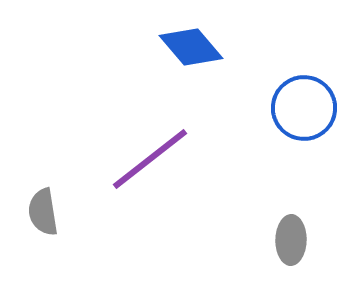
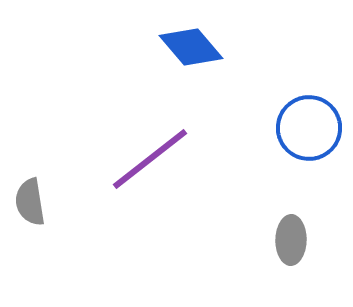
blue circle: moved 5 px right, 20 px down
gray semicircle: moved 13 px left, 10 px up
